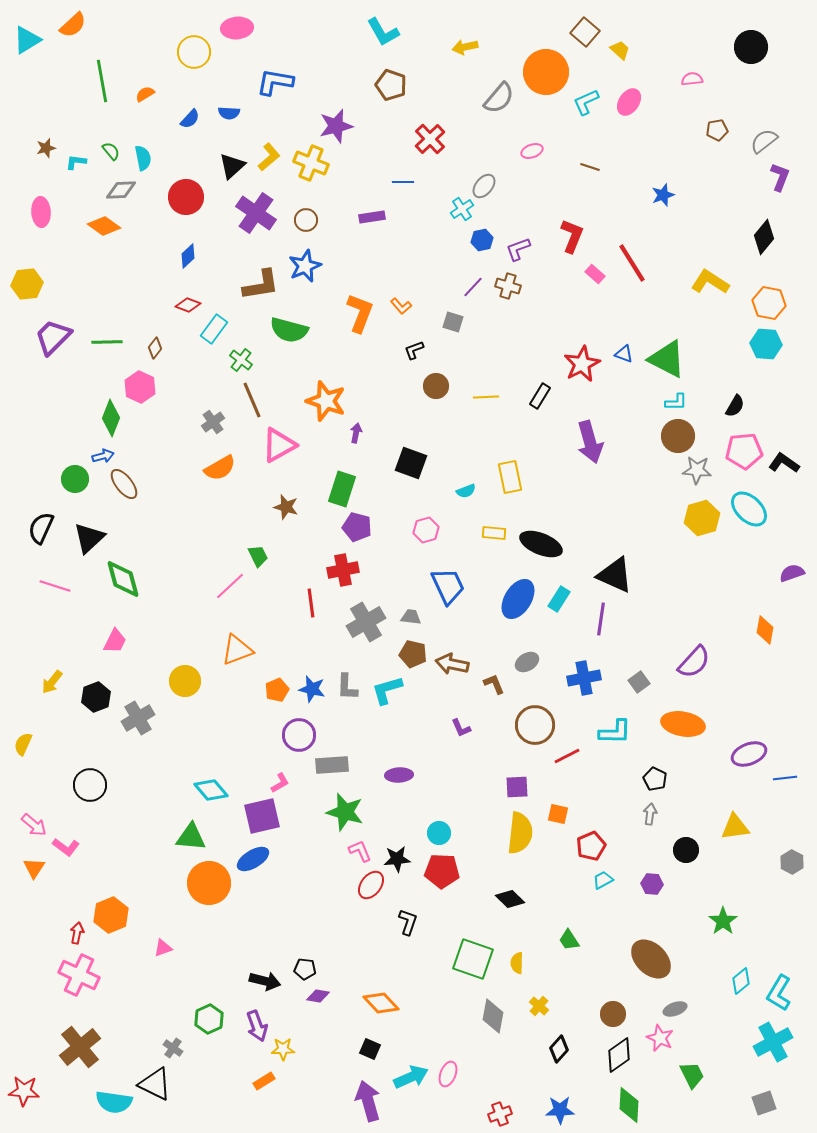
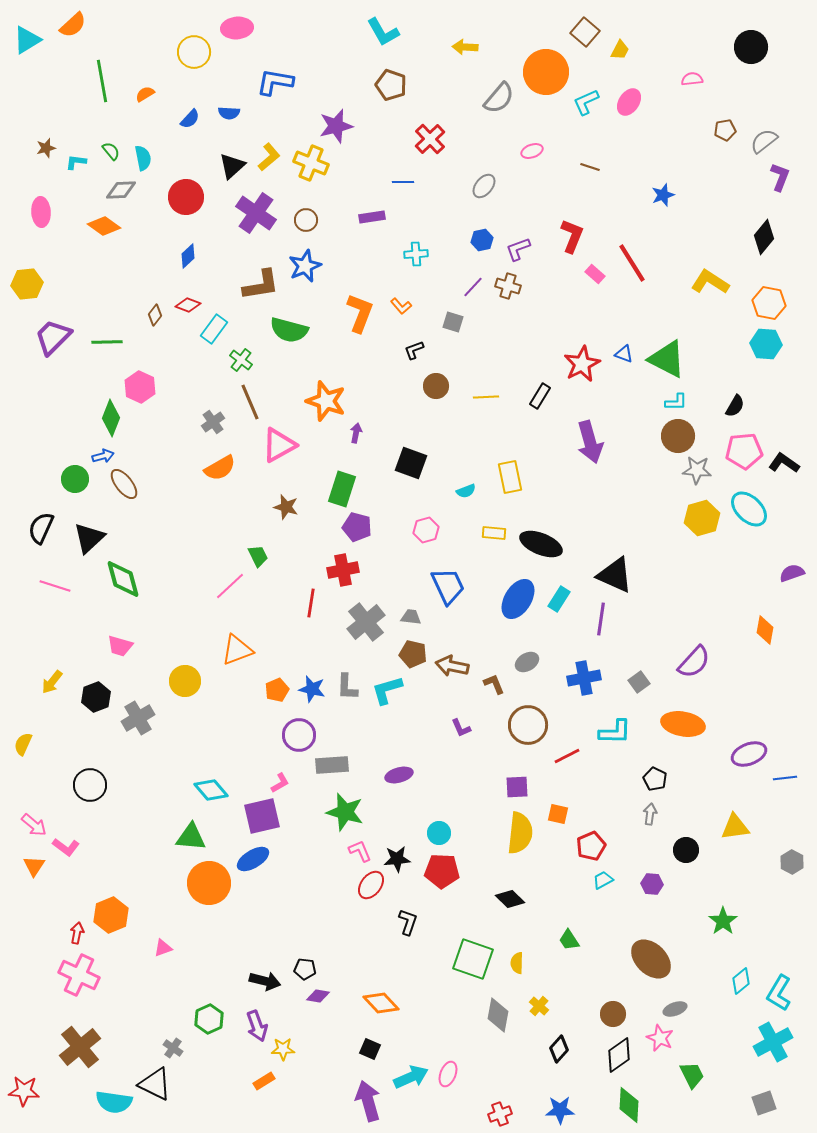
yellow arrow at (465, 47): rotated 15 degrees clockwise
yellow trapezoid at (620, 50): rotated 75 degrees clockwise
brown pentagon at (717, 130): moved 8 px right
cyan cross at (462, 209): moved 46 px left, 45 px down; rotated 30 degrees clockwise
brown diamond at (155, 348): moved 33 px up
brown line at (252, 400): moved 2 px left, 2 px down
red line at (311, 603): rotated 16 degrees clockwise
gray cross at (366, 622): rotated 9 degrees counterclockwise
pink trapezoid at (115, 641): moved 5 px right, 5 px down; rotated 80 degrees clockwise
brown arrow at (452, 664): moved 2 px down
brown circle at (535, 725): moved 7 px left
purple ellipse at (399, 775): rotated 12 degrees counterclockwise
orange triangle at (34, 868): moved 2 px up
gray diamond at (493, 1016): moved 5 px right, 1 px up
